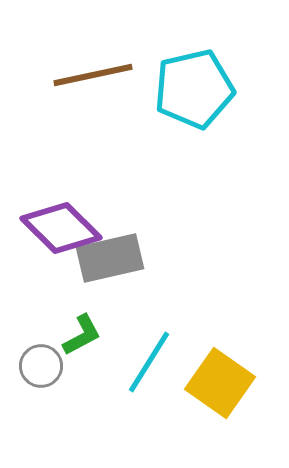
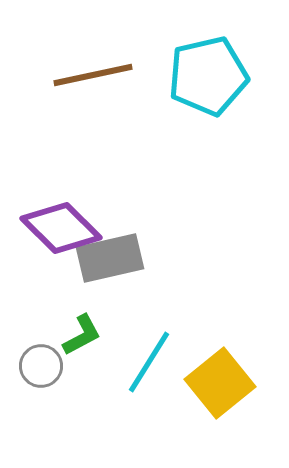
cyan pentagon: moved 14 px right, 13 px up
yellow square: rotated 16 degrees clockwise
